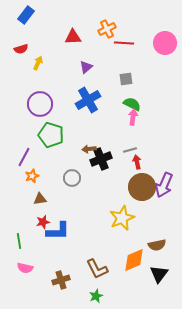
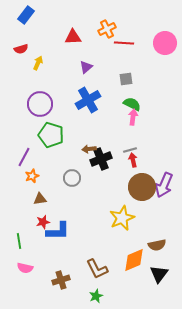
red arrow: moved 4 px left, 2 px up
